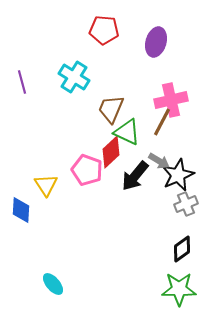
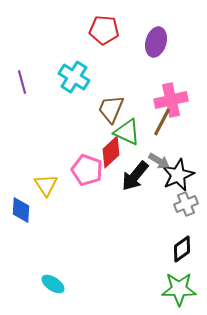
cyan ellipse: rotated 15 degrees counterclockwise
